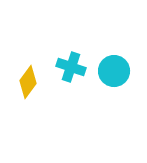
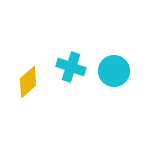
yellow diamond: rotated 12 degrees clockwise
